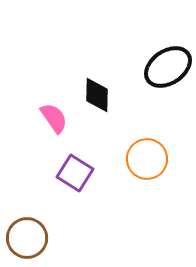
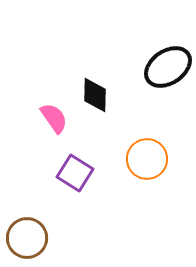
black diamond: moved 2 px left
